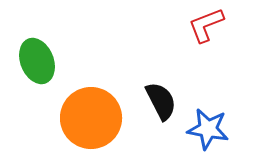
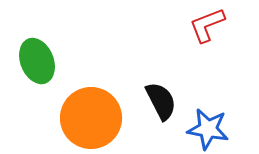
red L-shape: moved 1 px right
